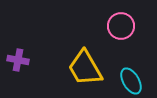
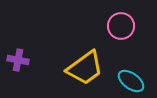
yellow trapezoid: rotated 96 degrees counterclockwise
cyan ellipse: rotated 24 degrees counterclockwise
